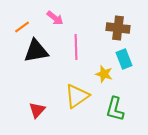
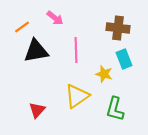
pink line: moved 3 px down
